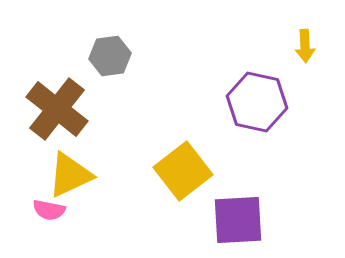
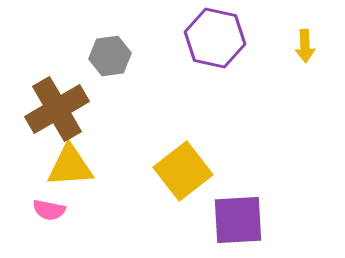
purple hexagon: moved 42 px left, 64 px up
brown cross: rotated 22 degrees clockwise
yellow triangle: moved 9 px up; rotated 21 degrees clockwise
